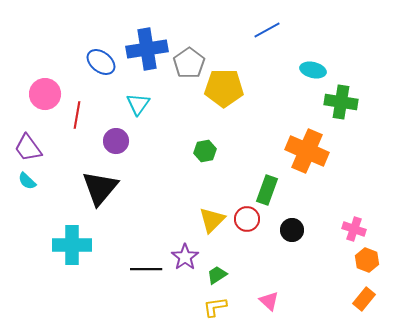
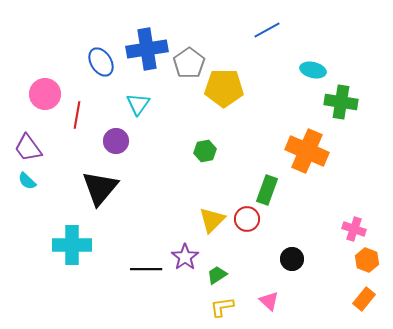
blue ellipse: rotated 20 degrees clockwise
black circle: moved 29 px down
yellow L-shape: moved 7 px right
